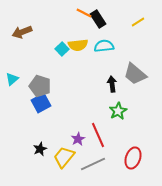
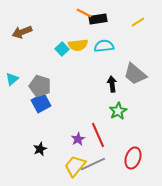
black rectangle: rotated 66 degrees counterclockwise
yellow trapezoid: moved 11 px right, 9 px down
